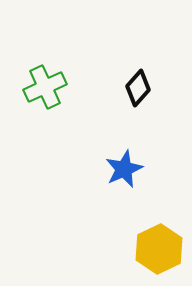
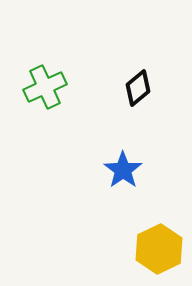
black diamond: rotated 9 degrees clockwise
blue star: moved 1 px left, 1 px down; rotated 12 degrees counterclockwise
